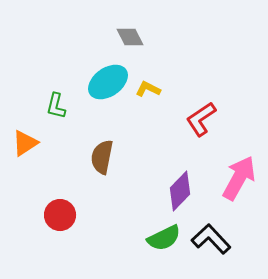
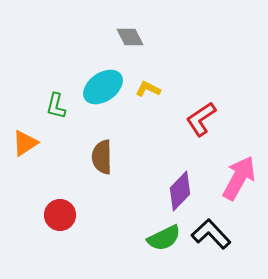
cyan ellipse: moved 5 px left, 5 px down
brown semicircle: rotated 12 degrees counterclockwise
black L-shape: moved 5 px up
